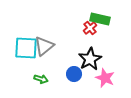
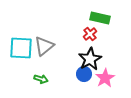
green rectangle: moved 1 px up
red cross: moved 6 px down
cyan square: moved 5 px left
blue circle: moved 10 px right
pink star: rotated 18 degrees clockwise
